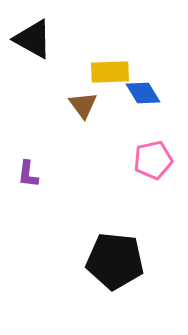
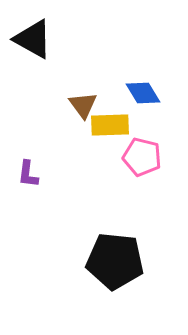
yellow rectangle: moved 53 px down
pink pentagon: moved 11 px left, 3 px up; rotated 27 degrees clockwise
